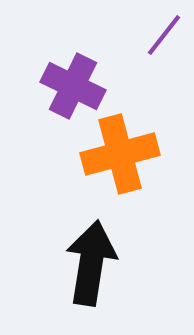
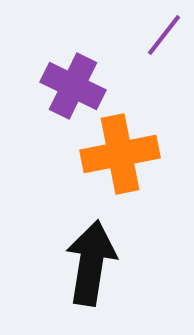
orange cross: rotated 4 degrees clockwise
